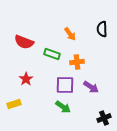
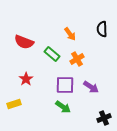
green rectangle: rotated 21 degrees clockwise
orange cross: moved 3 px up; rotated 24 degrees counterclockwise
